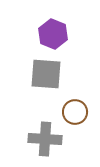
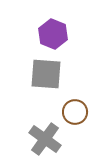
gray cross: rotated 32 degrees clockwise
